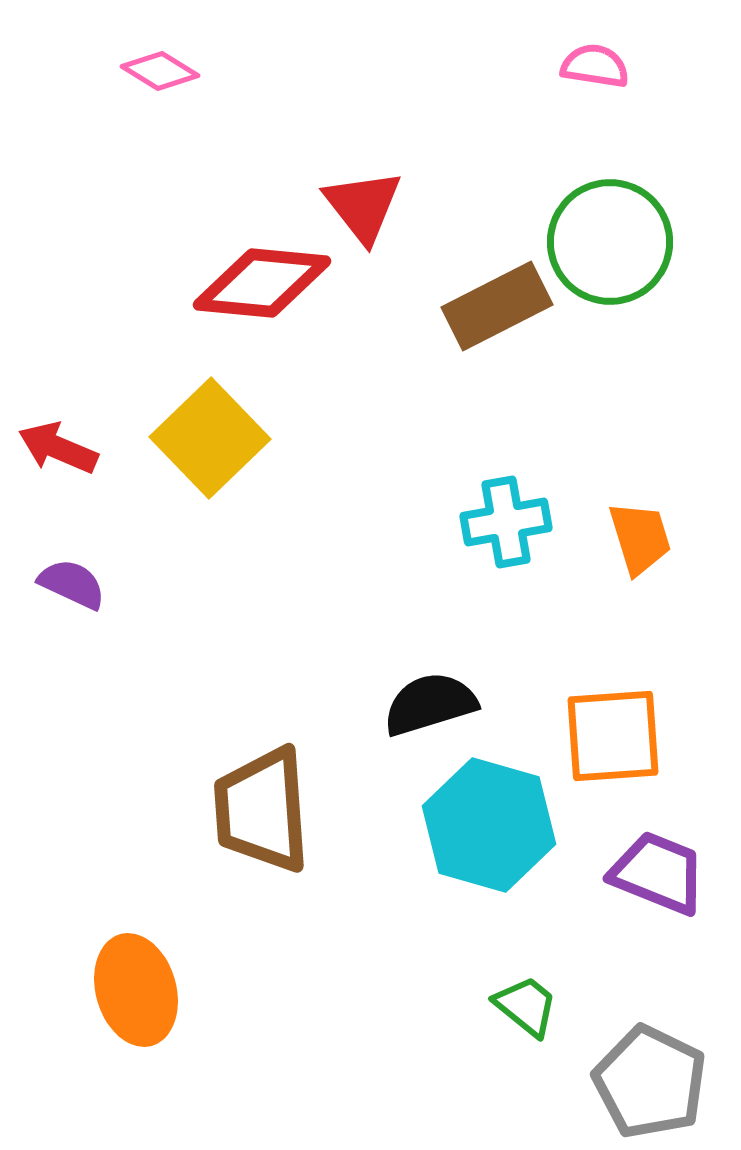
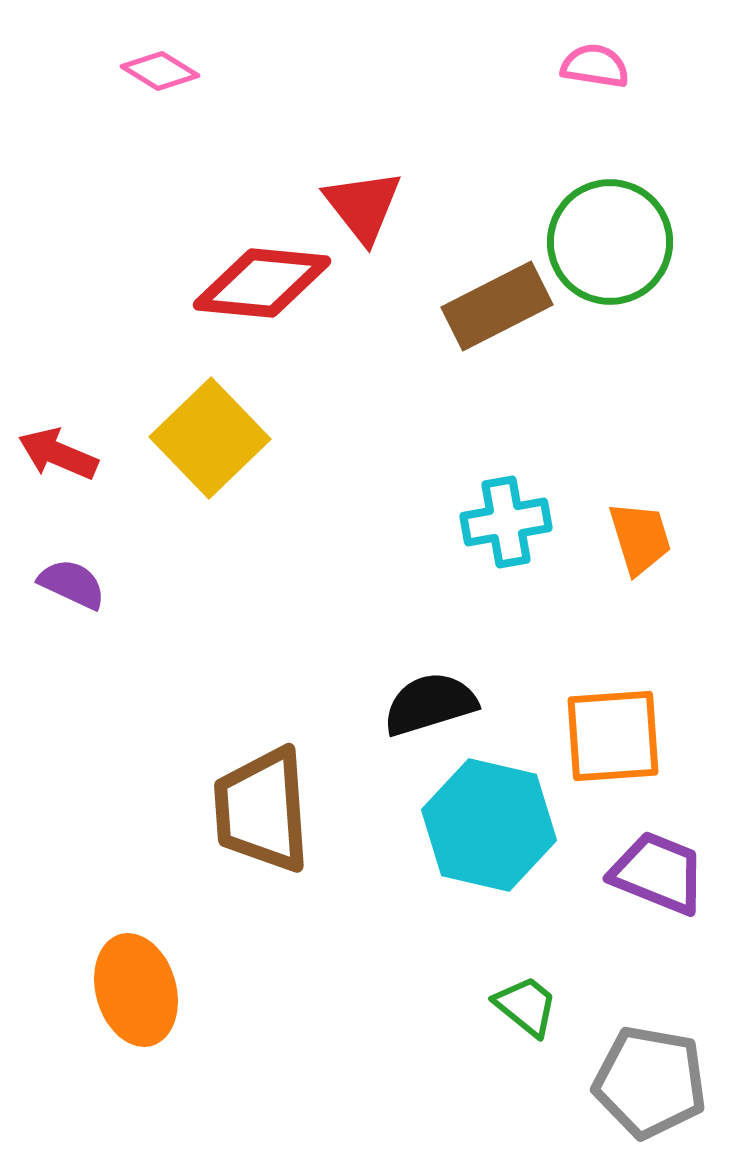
red arrow: moved 6 px down
cyan hexagon: rotated 3 degrees counterclockwise
gray pentagon: rotated 16 degrees counterclockwise
